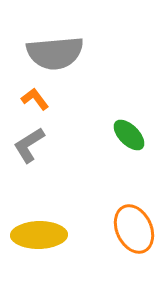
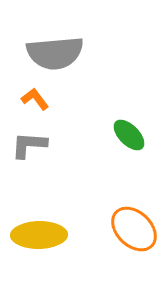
gray L-shape: rotated 36 degrees clockwise
orange ellipse: rotated 21 degrees counterclockwise
